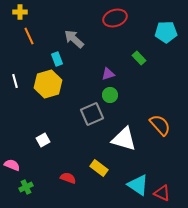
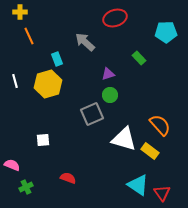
gray arrow: moved 11 px right, 3 px down
white square: rotated 24 degrees clockwise
yellow rectangle: moved 51 px right, 17 px up
red triangle: rotated 30 degrees clockwise
